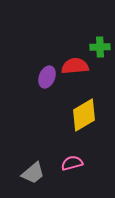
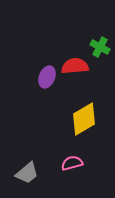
green cross: rotated 30 degrees clockwise
yellow diamond: moved 4 px down
gray trapezoid: moved 6 px left
